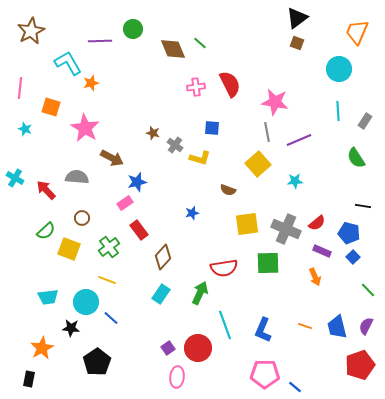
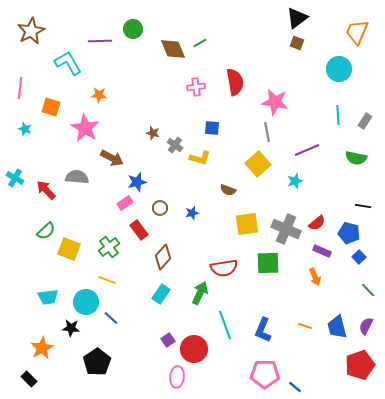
green line at (200, 43): rotated 72 degrees counterclockwise
orange star at (91, 83): moved 8 px right, 12 px down; rotated 21 degrees clockwise
red semicircle at (230, 84): moved 5 px right, 2 px up; rotated 16 degrees clockwise
cyan line at (338, 111): moved 4 px down
purple line at (299, 140): moved 8 px right, 10 px down
green semicircle at (356, 158): rotated 45 degrees counterclockwise
cyan star at (295, 181): rotated 14 degrees counterclockwise
brown circle at (82, 218): moved 78 px right, 10 px up
blue square at (353, 257): moved 6 px right
purple square at (168, 348): moved 8 px up
red circle at (198, 348): moved 4 px left, 1 px down
black rectangle at (29, 379): rotated 56 degrees counterclockwise
